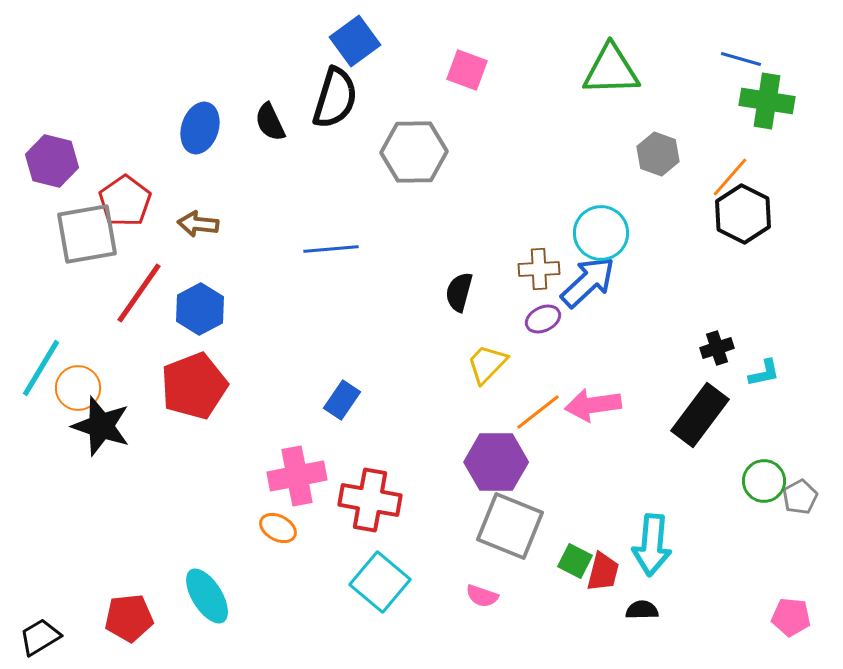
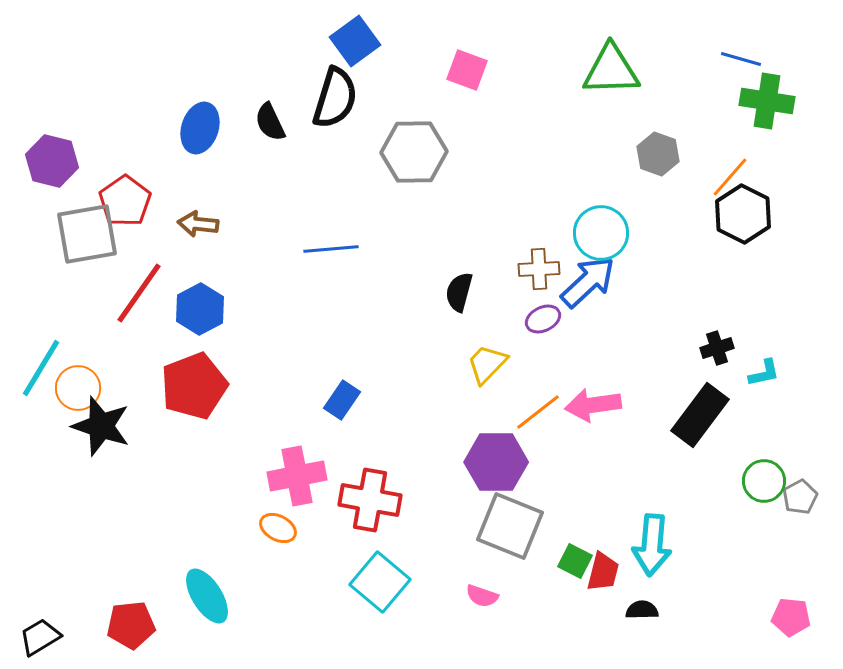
red pentagon at (129, 618): moved 2 px right, 7 px down
